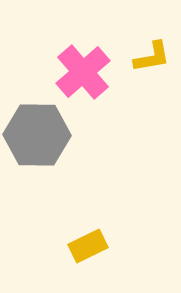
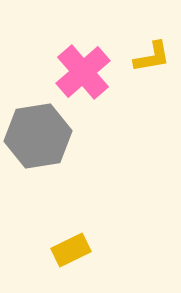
gray hexagon: moved 1 px right, 1 px down; rotated 10 degrees counterclockwise
yellow rectangle: moved 17 px left, 4 px down
